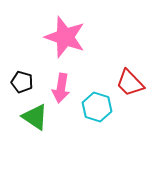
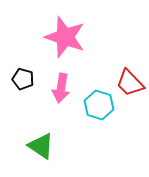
black pentagon: moved 1 px right, 3 px up
cyan hexagon: moved 2 px right, 2 px up
green triangle: moved 6 px right, 29 px down
